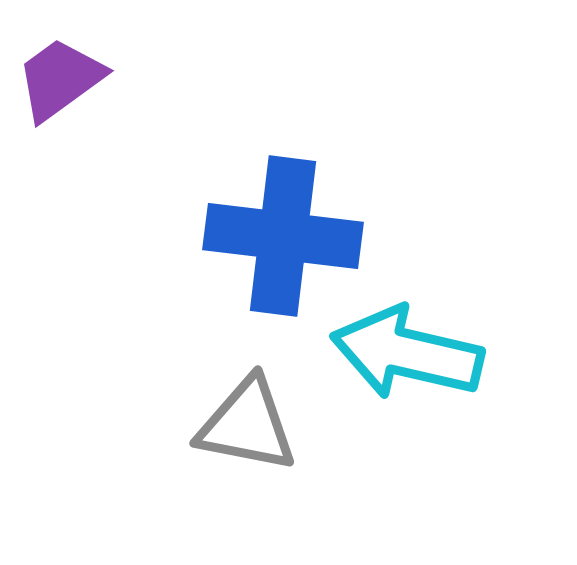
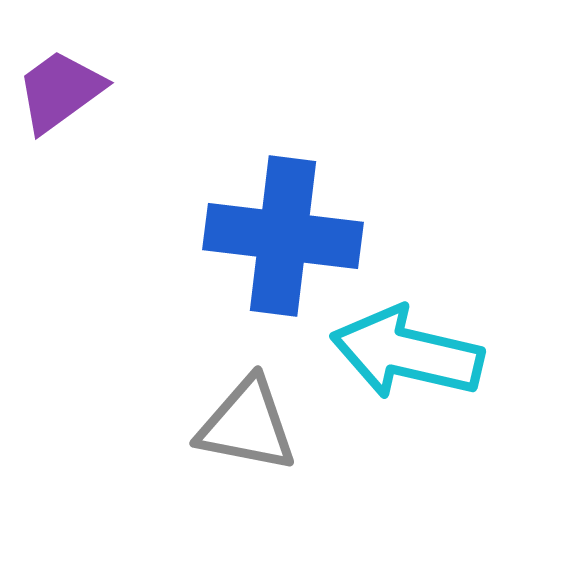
purple trapezoid: moved 12 px down
